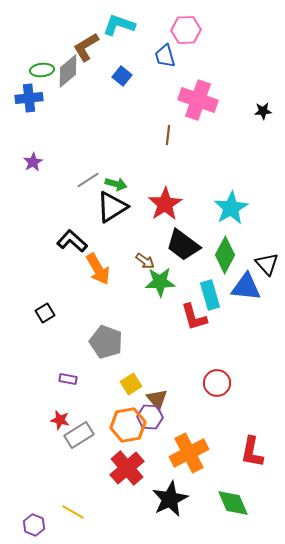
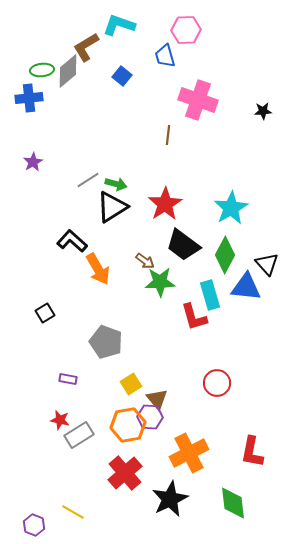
red cross at (127, 468): moved 2 px left, 5 px down
green diamond at (233, 503): rotated 16 degrees clockwise
